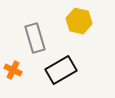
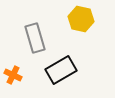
yellow hexagon: moved 2 px right, 2 px up
orange cross: moved 5 px down
